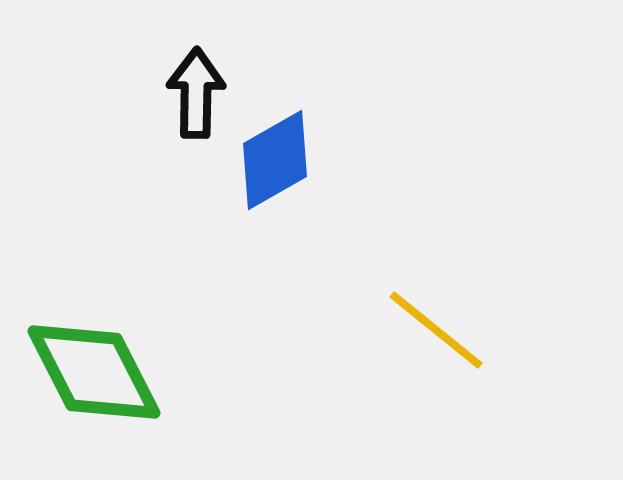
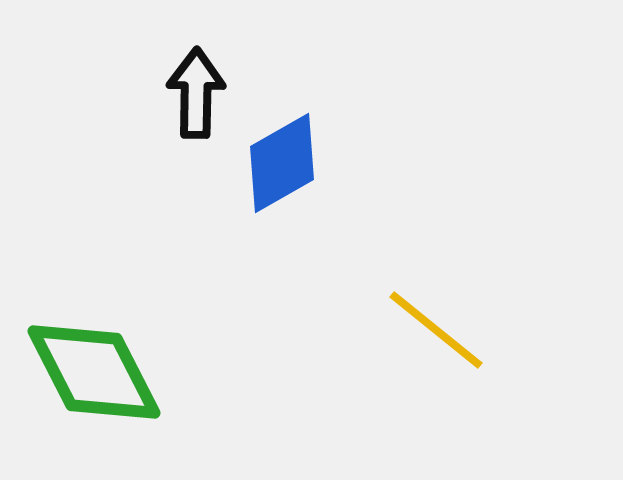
blue diamond: moved 7 px right, 3 px down
